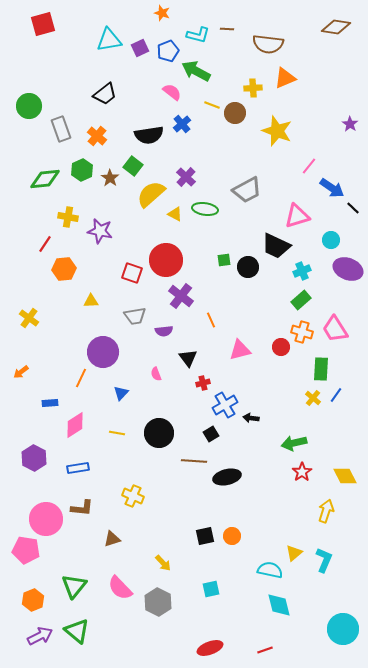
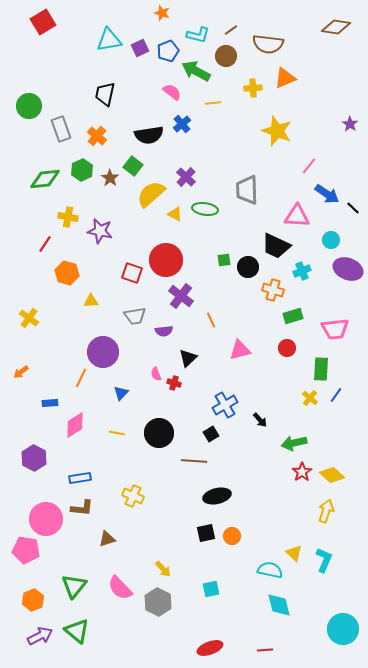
red square at (43, 24): moved 2 px up; rotated 15 degrees counterclockwise
brown line at (227, 29): moved 4 px right, 1 px down; rotated 40 degrees counterclockwise
black trapezoid at (105, 94): rotated 140 degrees clockwise
yellow line at (212, 105): moved 1 px right, 2 px up; rotated 28 degrees counterclockwise
brown circle at (235, 113): moved 9 px left, 57 px up
blue arrow at (332, 188): moved 5 px left, 6 px down
gray trapezoid at (247, 190): rotated 116 degrees clockwise
pink triangle at (297, 216): rotated 20 degrees clockwise
orange hexagon at (64, 269): moved 3 px right, 4 px down; rotated 20 degrees clockwise
green rectangle at (301, 300): moved 8 px left, 16 px down; rotated 24 degrees clockwise
pink trapezoid at (335, 329): rotated 64 degrees counterclockwise
orange cross at (302, 332): moved 29 px left, 42 px up
red circle at (281, 347): moved 6 px right, 1 px down
black triangle at (188, 358): rotated 24 degrees clockwise
red cross at (203, 383): moved 29 px left; rotated 32 degrees clockwise
yellow cross at (313, 398): moved 3 px left
black arrow at (251, 418): moved 9 px right, 2 px down; rotated 140 degrees counterclockwise
blue rectangle at (78, 468): moved 2 px right, 10 px down
yellow diamond at (345, 476): moved 13 px left, 1 px up; rotated 20 degrees counterclockwise
black ellipse at (227, 477): moved 10 px left, 19 px down
black square at (205, 536): moved 1 px right, 3 px up
brown triangle at (112, 539): moved 5 px left
yellow triangle at (294, 553): rotated 36 degrees counterclockwise
yellow arrow at (163, 563): moved 6 px down
red line at (265, 650): rotated 14 degrees clockwise
